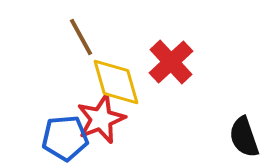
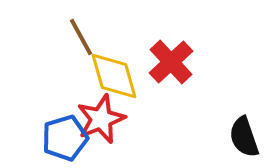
yellow diamond: moved 2 px left, 6 px up
blue pentagon: rotated 12 degrees counterclockwise
